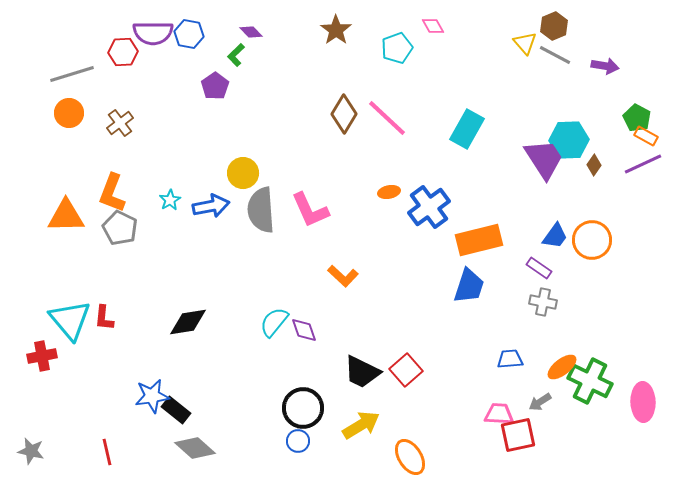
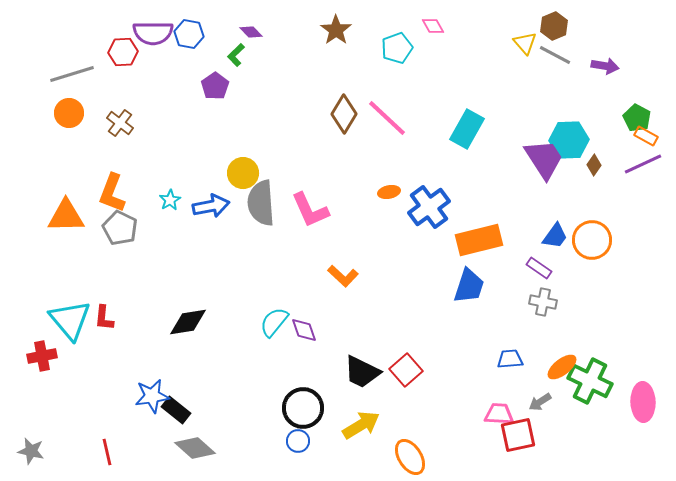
brown cross at (120, 123): rotated 16 degrees counterclockwise
gray semicircle at (261, 210): moved 7 px up
